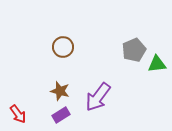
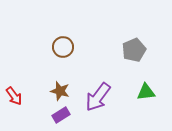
green triangle: moved 11 px left, 28 px down
red arrow: moved 4 px left, 18 px up
